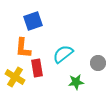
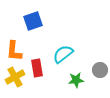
orange L-shape: moved 9 px left, 3 px down
gray circle: moved 2 px right, 7 px down
yellow cross: rotated 30 degrees clockwise
green star: moved 2 px up
